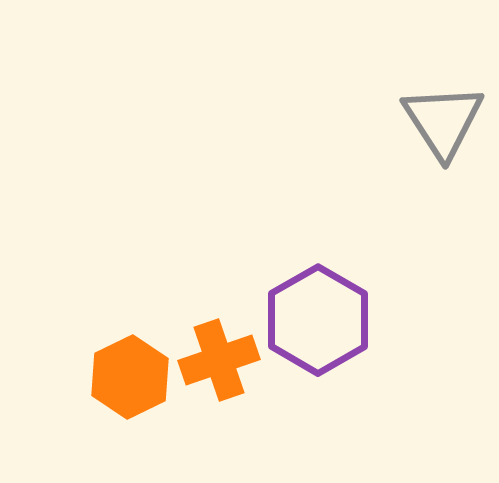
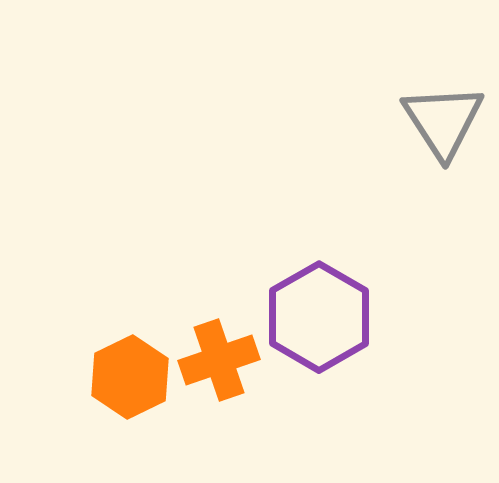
purple hexagon: moved 1 px right, 3 px up
